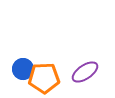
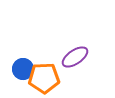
purple ellipse: moved 10 px left, 15 px up
